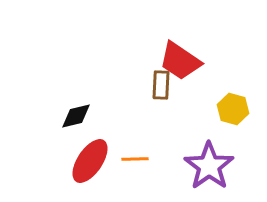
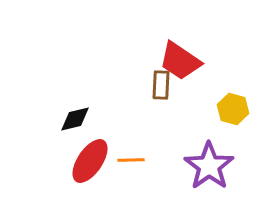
black diamond: moved 1 px left, 3 px down
orange line: moved 4 px left, 1 px down
